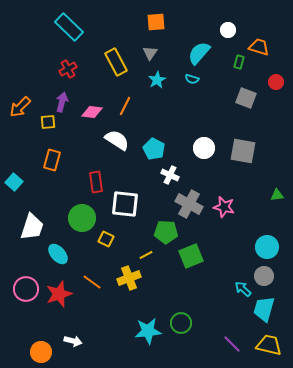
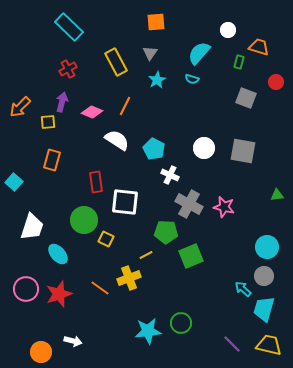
pink diamond at (92, 112): rotated 15 degrees clockwise
white square at (125, 204): moved 2 px up
green circle at (82, 218): moved 2 px right, 2 px down
orange line at (92, 282): moved 8 px right, 6 px down
